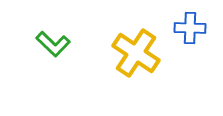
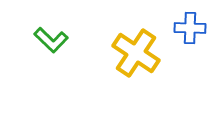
green L-shape: moved 2 px left, 4 px up
